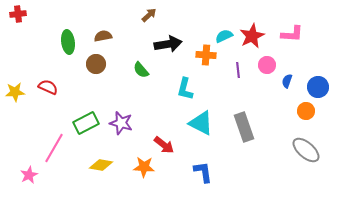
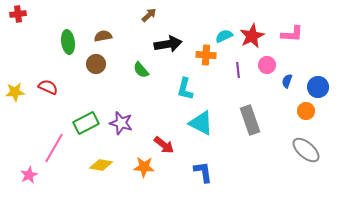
gray rectangle: moved 6 px right, 7 px up
